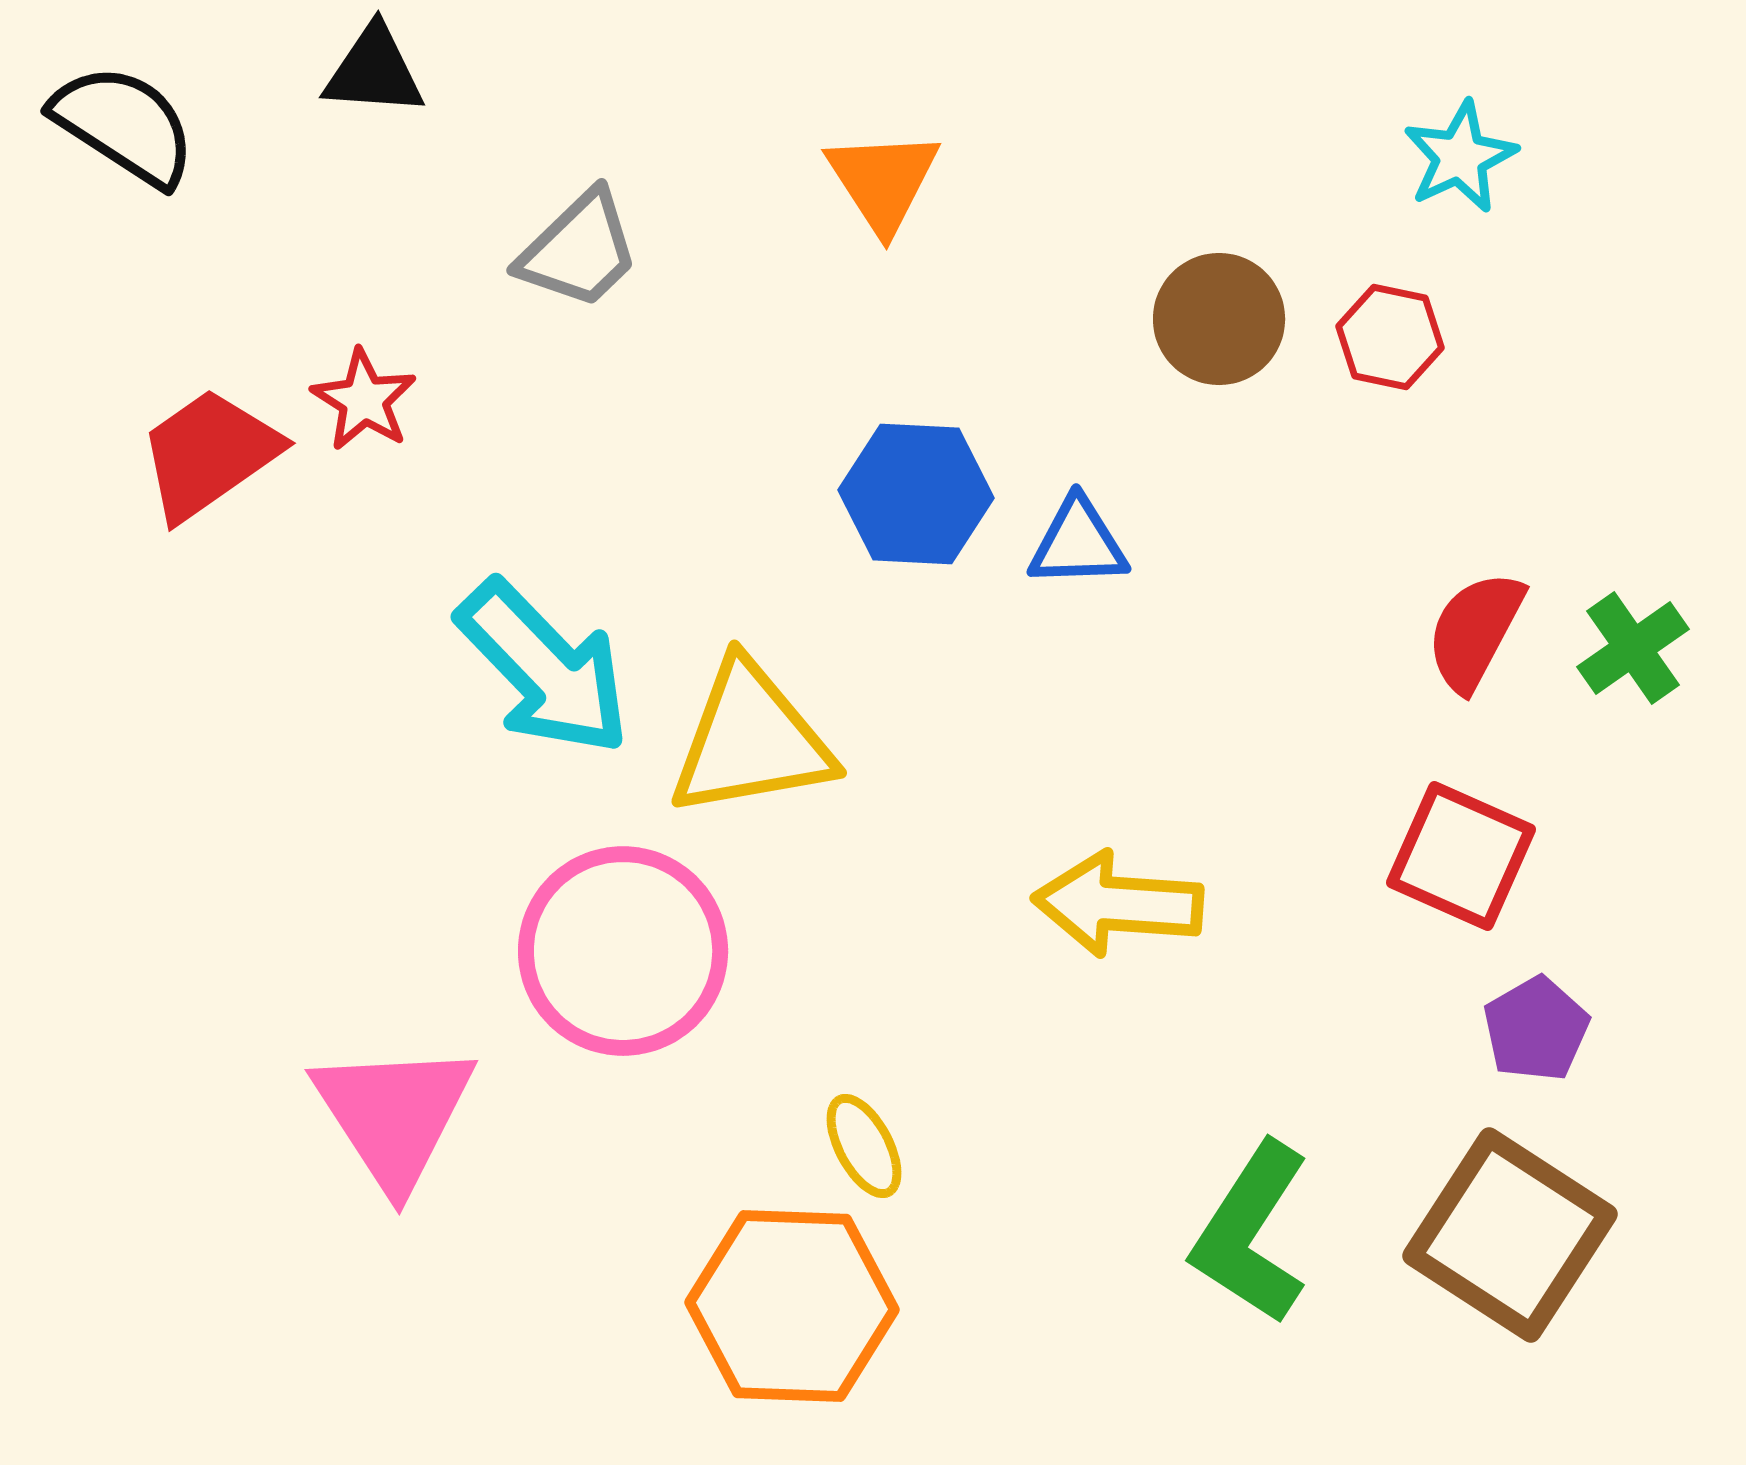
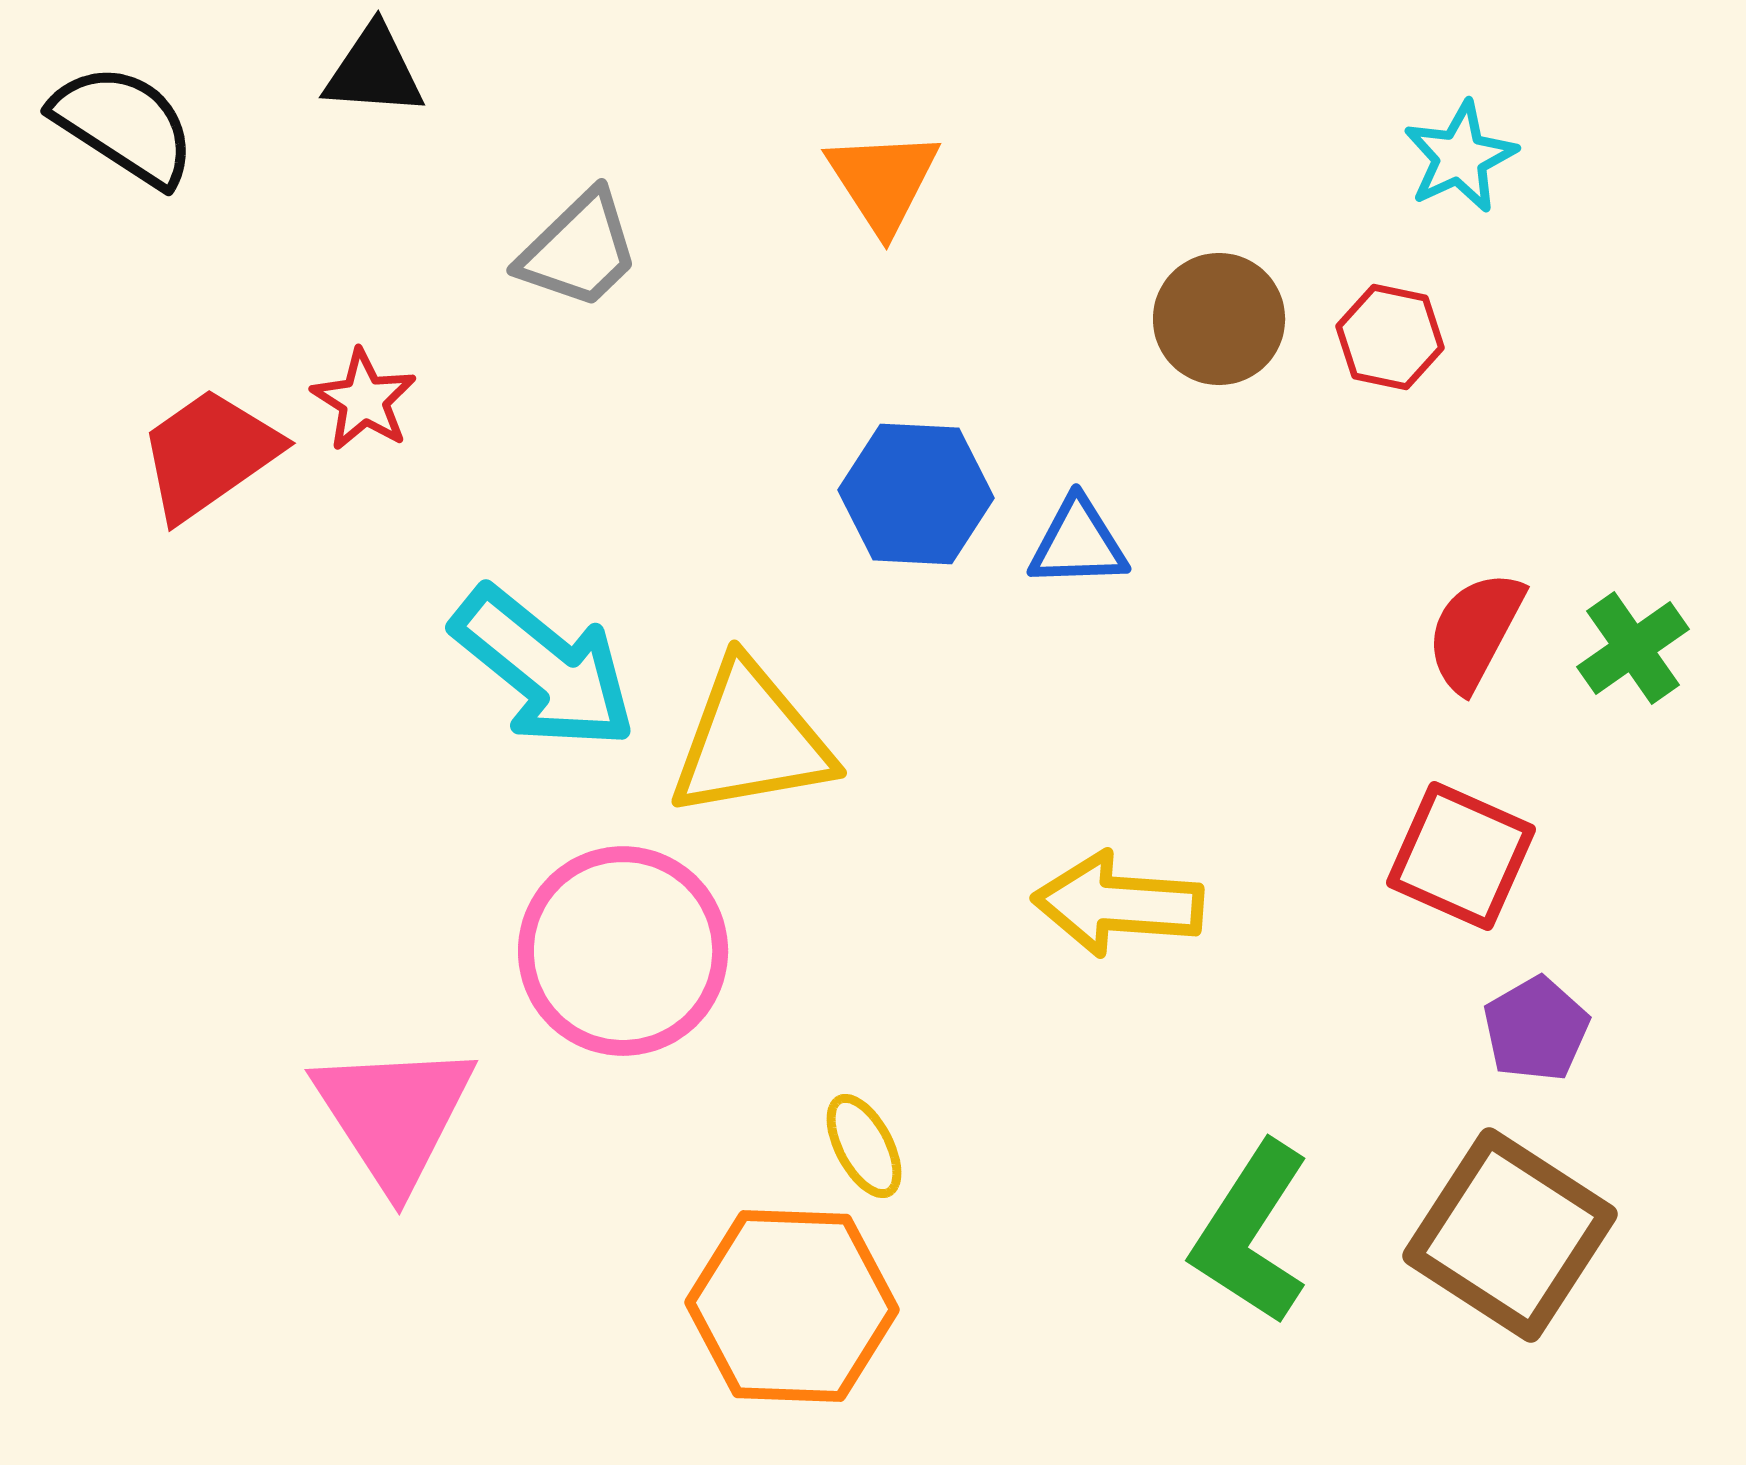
cyan arrow: rotated 7 degrees counterclockwise
